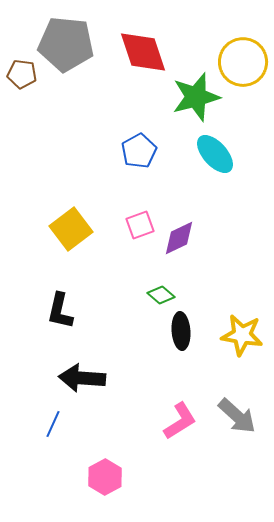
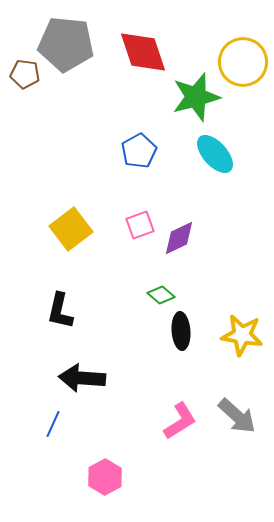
brown pentagon: moved 3 px right
